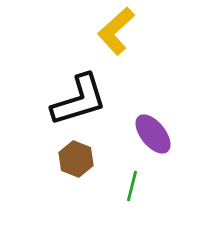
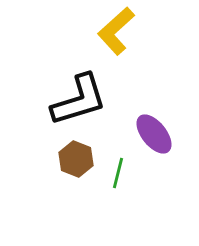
purple ellipse: moved 1 px right
green line: moved 14 px left, 13 px up
